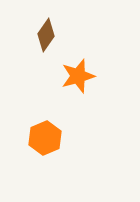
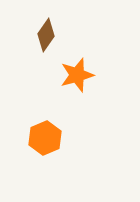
orange star: moved 1 px left, 1 px up
